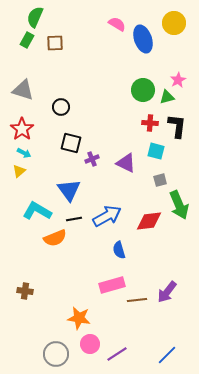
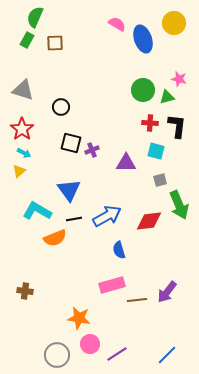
pink star: moved 1 px right, 1 px up; rotated 28 degrees counterclockwise
purple cross: moved 9 px up
purple triangle: rotated 25 degrees counterclockwise
gray circle: moved 1 px right, 1 px down
